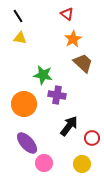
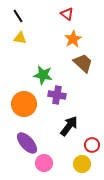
red circle: moved 7 px down
